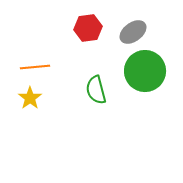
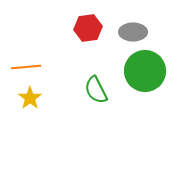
gray ellipse: rotated 36 degrees clockwise
orange line: moved 9 px left
green semicircle: rotated 12 degrees counterclockwise
